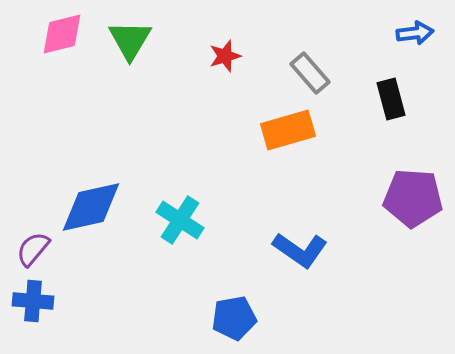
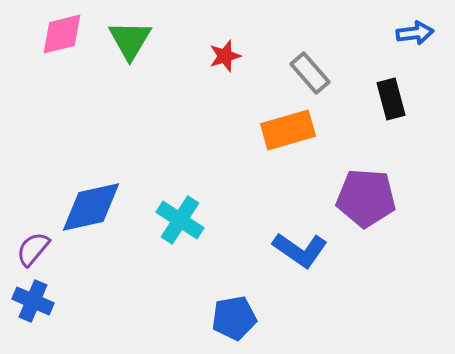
purple pentagon: moved 47 px left
blue cross: rotated 18 degrees clockwise
